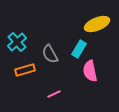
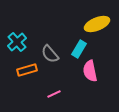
gray semicircle: rotated 12 degrees counterclockwise
orange rectangle: moved 2 px right
